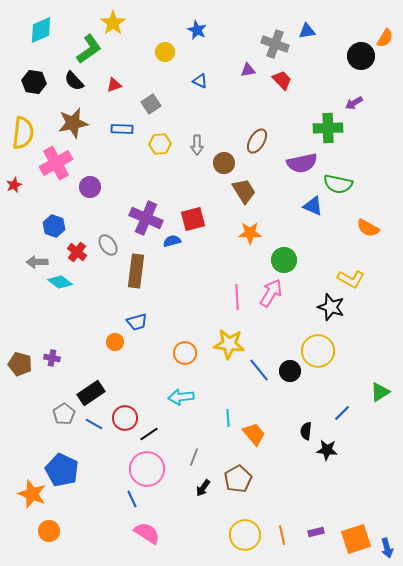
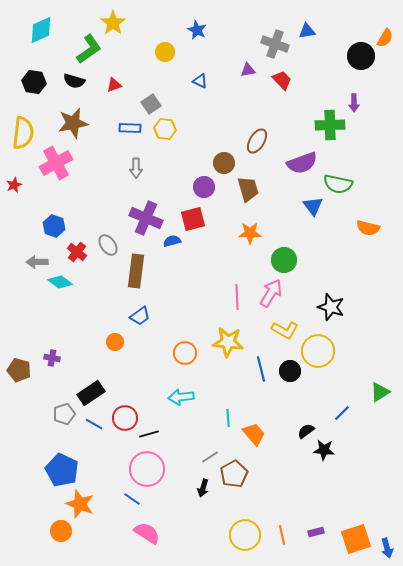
black semicircle at (74, 81): rotated 30 degrees counterclockwise
purple arrow at (354, 103): rotated 60 degrees counterclockwise
green cross at (328, 128): moved 2 px right, 3 px up
blue rectangle at (122, 129): moved 8 px right, 1 px up
yellow hexagon at (160, 144): moved 5 px right, 15 px up; rotated 10 degrees clockwise
gray arrow at (197, 145): moved 61 px left, 23 px down
purple semicircle at (302, 163): rotated 8 degrees counterclockwise
purple circle at (90, 187): moved 114 px right
brown trapezoid at (244, 191): moved 4 px right, 2 px up; rotated 16 degrees clockwise
blue triangle at (313, 206): rotated 30 degrees clockwise
orange semicircle at (368, 228): rotated 15 degrees counterclockwise
yellow L-shape at (351, 279): moved 66 px left, 51 px down
blue trapezoid at (137, 322): moved 3 px right, 6 px up; rotated 20 degrees counterclockwise
yellow star at (229, 344): moved 1 px left, 2 px up
brown pentagon at (20, 364): moved 1 px left, 6 px down
blue line at (259, 370): moved 2 px right, 1 px up; rotated 25 degrees clockwise
gray pentagon at (64, 414): rotated 15 degrees clockwise
black semicircle at (306, 431): rotated 48 degrees clockwise
black line at (149, 434): rotated 18 degrees clockwise
black star at (327, 450): moved 3 px left
gray line at (194, 457): moved 16 px right; rotated 36 degrees clockwise
brown pentagon at (238, 479): moved 4 px left, 5 px up
black arrow at (203, 488): rotated 18 degrees counterclockwise
orange star at (32, 494): moved 48 px right, 10 px down
blue line at (132, 499): rotated 30 degrees counterclockwise
orange circle at (49, 531): moved 12 px right
